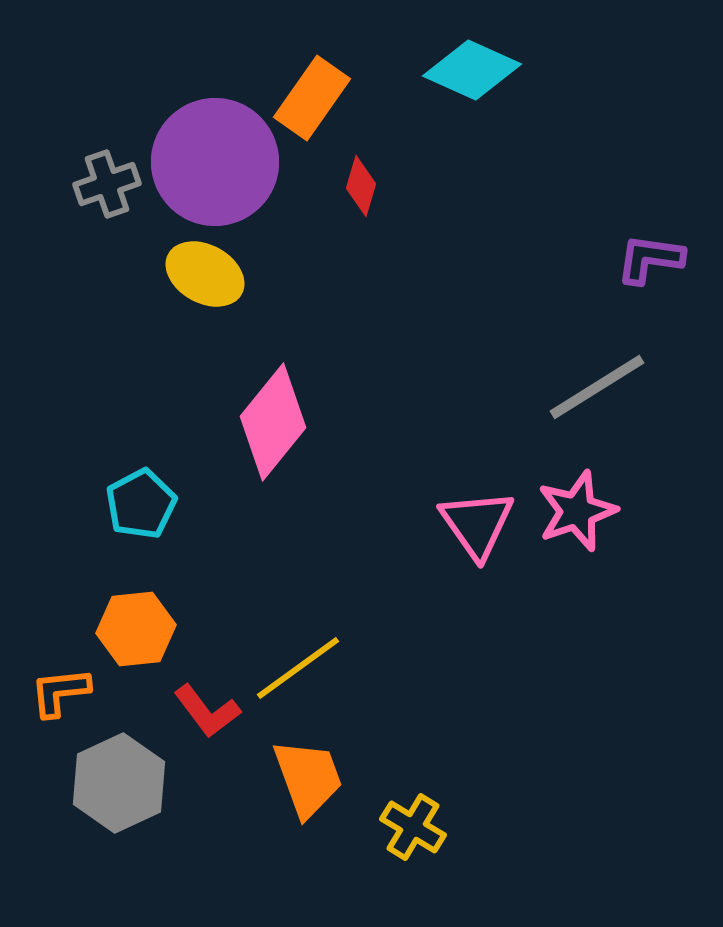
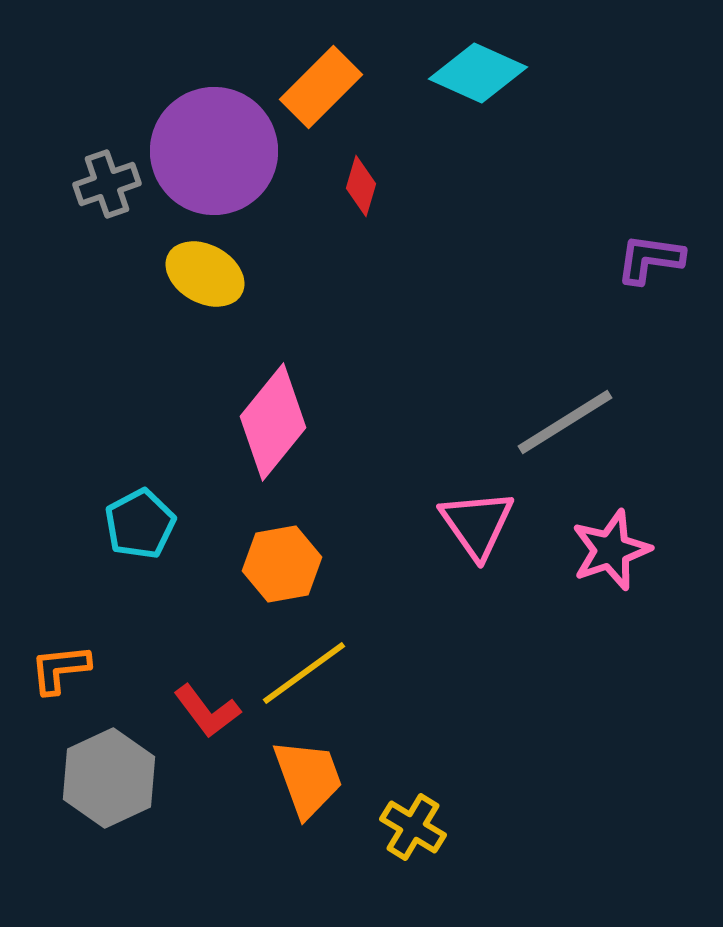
cyan diamond: moved 6 px right, 3 px down
orange rectangle: moved 9 px right, 11 px up; rotated 10 degrees clockwise
purple circle: moved 1 px left, 11 px up
gray line: moved 32 px left, 35 px down
cyan pentagon: moved 1 px left, 20 px down
pink star: moved 34 px right, 39 px down
orange hexagon: moved 146 px right, 65 px up; rotated 4 degrees counterclockwise
yellow line: moved 6 px right, 5 px down
orange L-shape: moved 23 px up
gray hexagon: moved 10 px left, 5 px up
